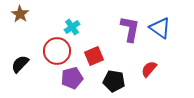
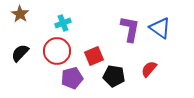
cyan cross: moved 9 px left, 4 px up; rotated 14 degrees clockwise
black semicircle: moved 11 px up
black pentagon: moved 5 px up
